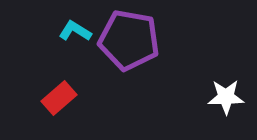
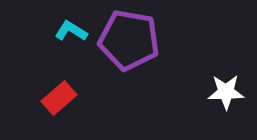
cyan L-shape: moved 4 px left
white star: moved 5 px up
